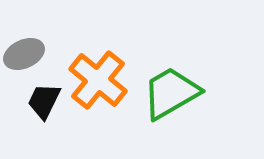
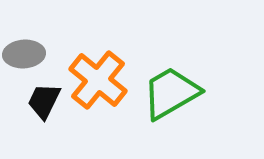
gray ellipse: rotated 21 degrees clockwise
